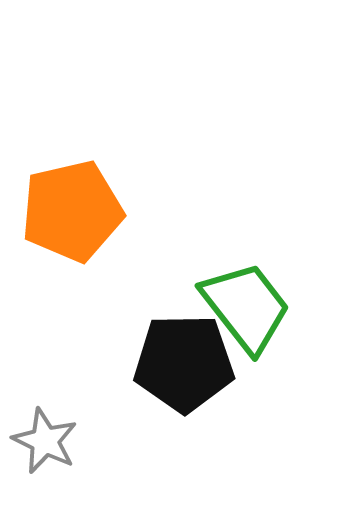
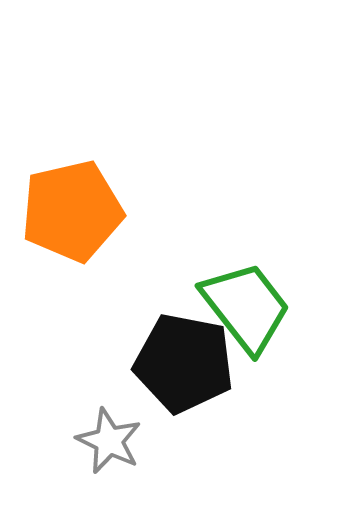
black pentagon: rotated 12 degrees clockwise
gray star: moved 64 px right
